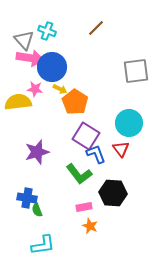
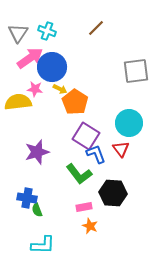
gray triangle: moved 6 px left, 7 px up; rotated 15 degrees clockwise
pink arrow: rotated 44 degrees counterclockwise
cyan L-shape: rotated 10 degrees clockwise
